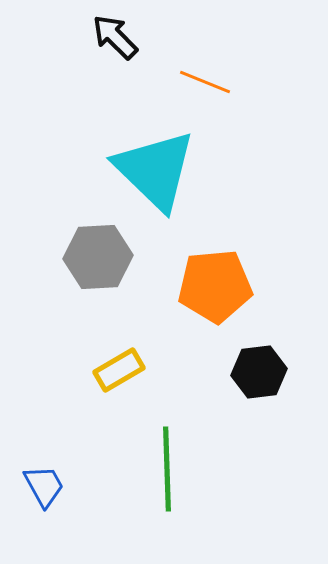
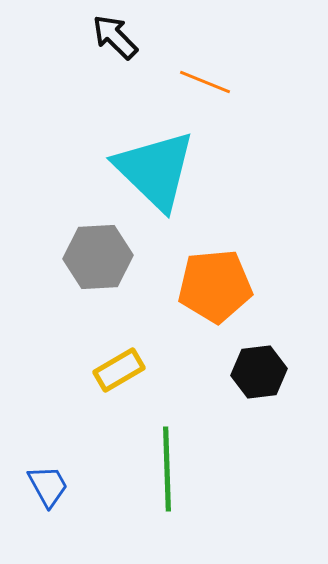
blue trapezoid: moved 4 px right
